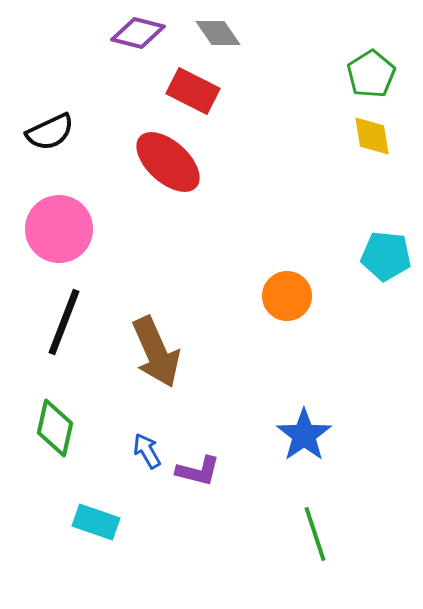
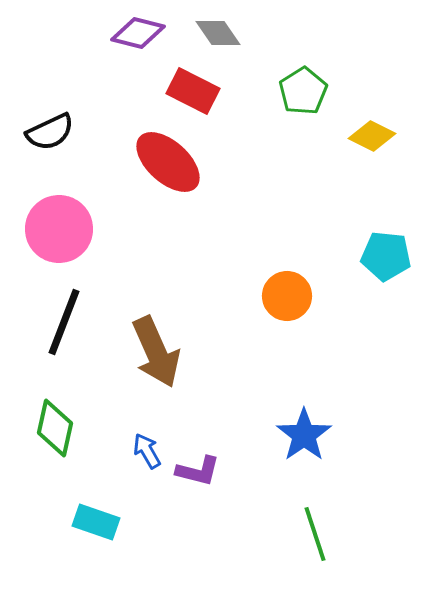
green pentagon: moved 68 px left, 17 px down
yellow diamond: rotated 54 degrees counterclockwise
